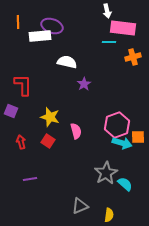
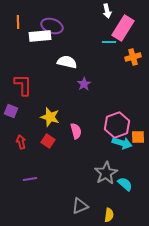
pink rectangle: rotated 65 degrees counterclockwise
